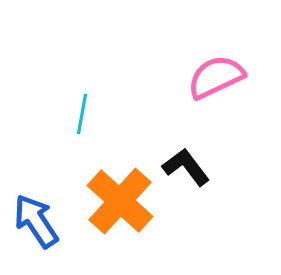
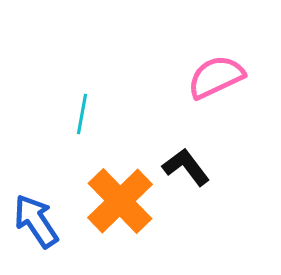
orange cross: rotated 4 degrees clockwise
